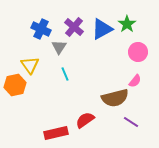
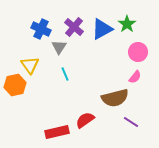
pink semicircle: moved 4 px up
red rectangle: moved 1 px right, 1 px up
